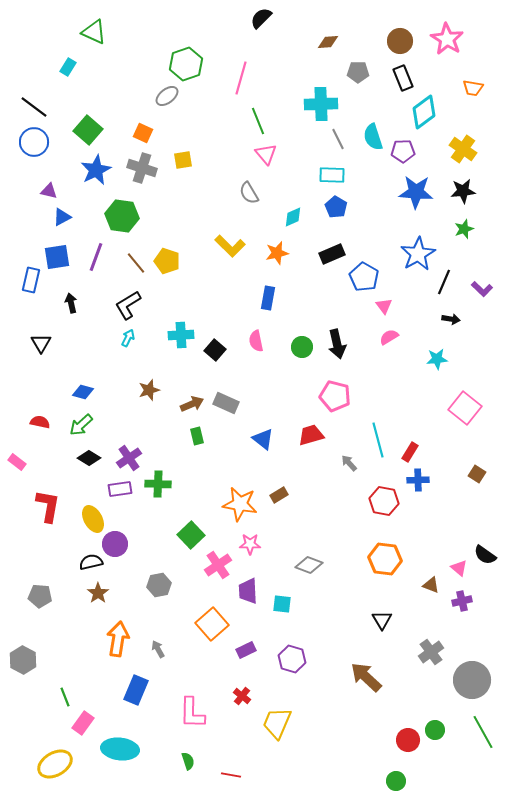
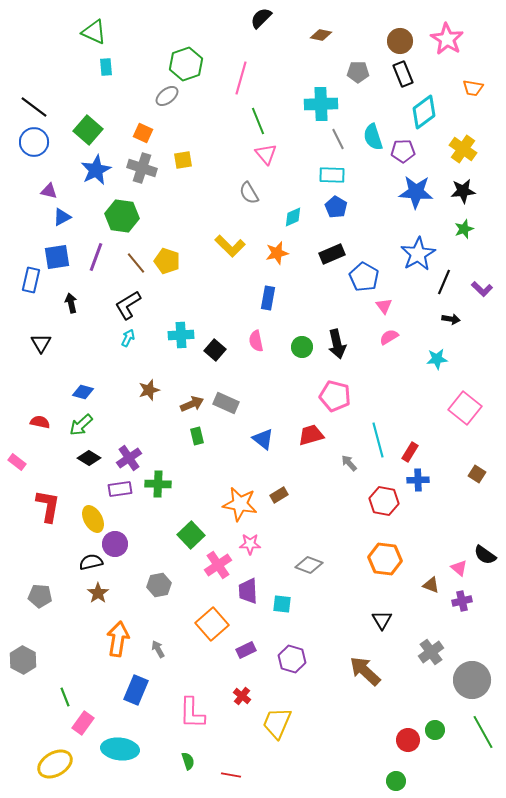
brown diamond at (328, 42): moved 7 px left, 7 px up; rotated 15 degrees clockwise
cyan rectangle at (68, 67): moved 38 px right; rotated 36 degrees counterclockwise
black rectangle at (403, 78): moved 4 px up
brown arrow at (366, 677): moved 1 px left, 6 px up
